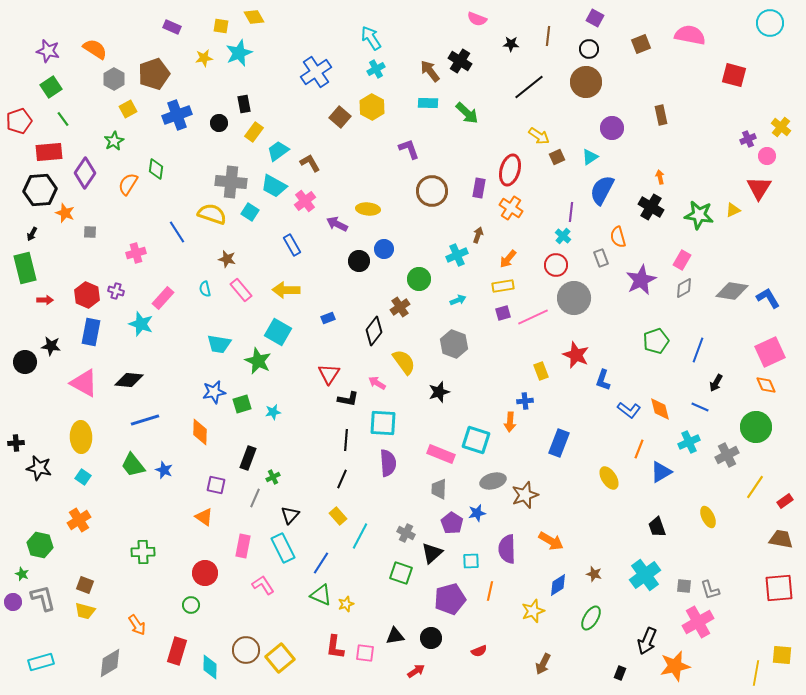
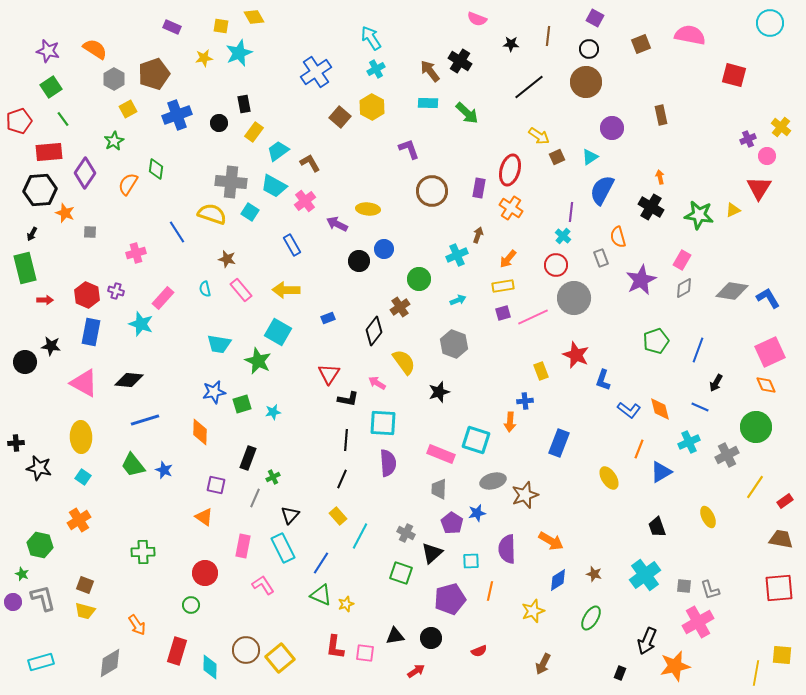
blue diamond at (558, 585): moved 5 px up
